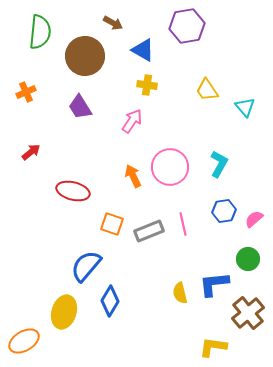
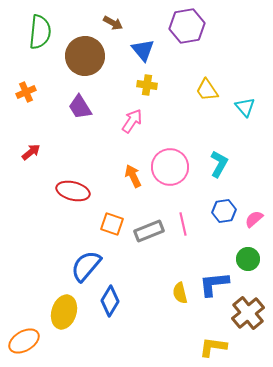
blue triangle: rotated 20 degrees clockwise
